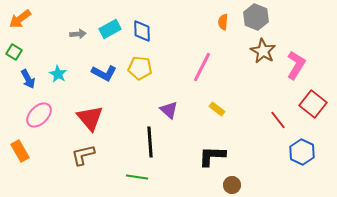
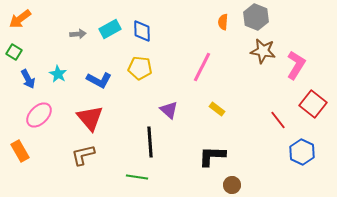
brown star: rotated 20 degrees counterclockwise
blue L-shape: moved 5 px left, 7 px down
